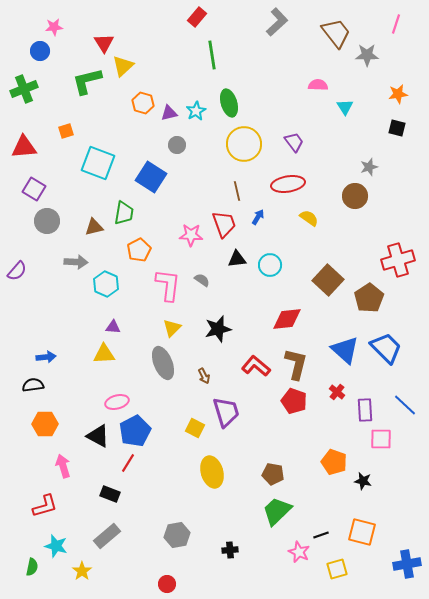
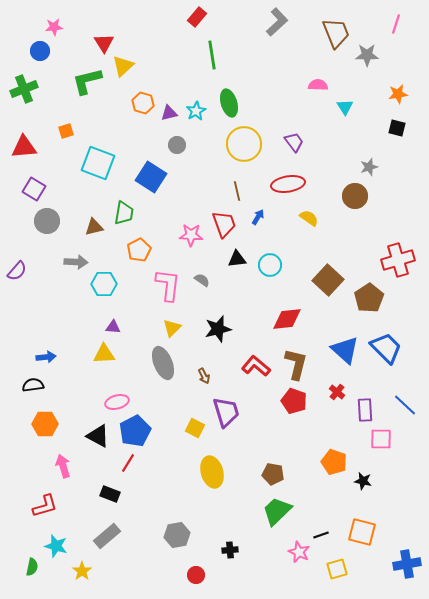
brown trapezoid at (336, 33): rotated 16 degrees clockwise
cyan hexagon at (106, 284): moved 2 px left; rotated 25 degrees counterclockwise
red circle at (167, 584): moved 29 px right, 9 px up
